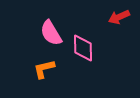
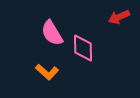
pink semicircle: moved 1 px right
orange L-shape: moved 3 px right, 3 px down; rotated 125 degrees counterclockwise
